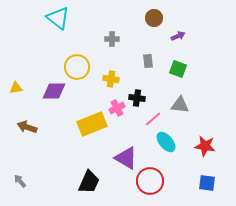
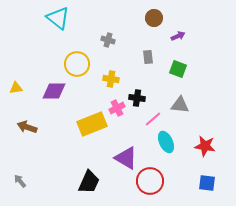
gray cross: moved 4 px left, 1 px down; rotated 16 degrees clockwise
gray rectangle: moved 4 px up
yellow circle: moved 3 px up
cyan ellipse: rotated 15 degrees clockwise
